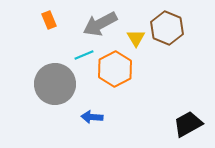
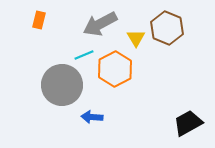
orange rectangle: moved 10 px left; rotated 36 degrees clockwise
gray circle: moved 7 px right, 1 px down
black trapezoid: moved 1 px up
